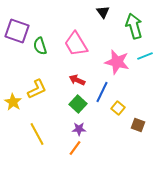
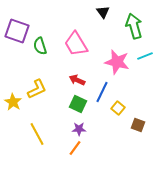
green square: rotated 18 degrees counterclockwise
